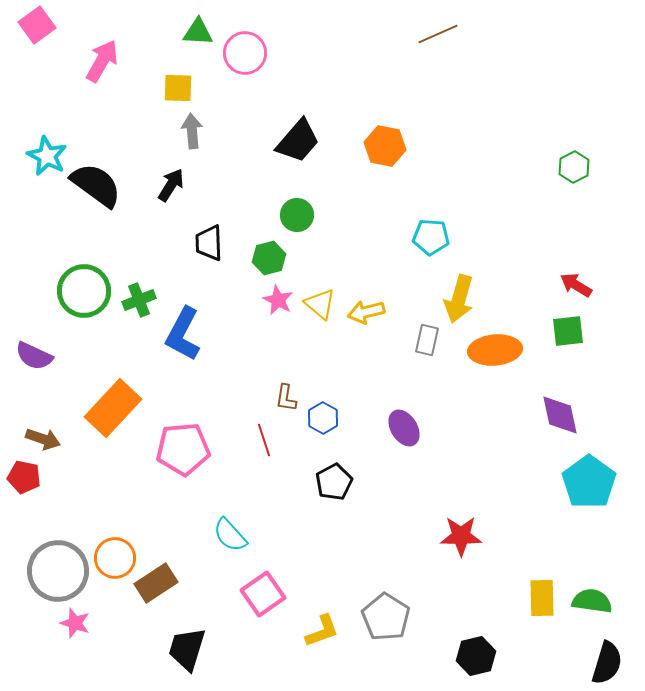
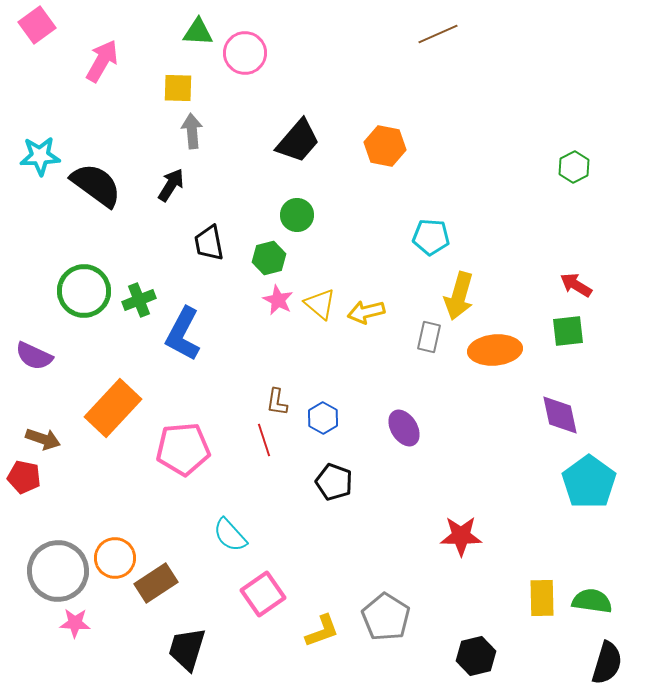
cyan star at (47, 156): moved 7 px left; rotated 30 degrees counterclockwise
black trapezoid at (209, 243): rotated 9 degrees counterclockwise
yellow arrow at (459, 299): moved 3 px up
gray rectangle at (427, 340): moved 2 px right, 3 px up
brown L-shape at (286, 398): moved 9 px left, 4 px down
black pentagon at (334, 482): rotated 24 degrees counterclockwise
pink star at (75, 623): rotated 16 degrees counterclockwise
